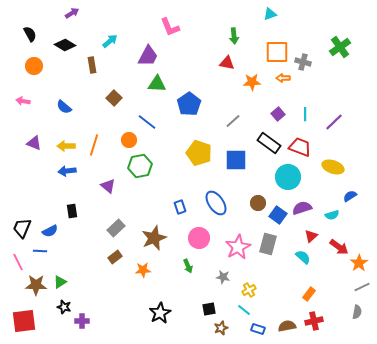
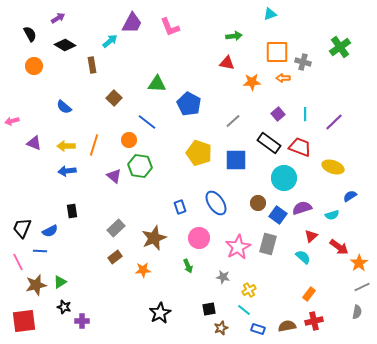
purple arrow at (72, 13): moved 14 px left, 5 px down
green arrow at (234, 36): rotated 91 degrees counterclockwise
purple trapezoid at (148, 56): moved 16 px left, 33 px up
pink arrow at (23, 101): moved 11 px left, 20 px down; rotated 24 degrees counterclockwise
blue pentagon at (189, 104): rotated 10 degrees counterclockwise
green hexagon at (140, 166): rotated 20 degrees clockwise
cyan circle at (288, 177): moved 4 px left, 1 px down
purple triangle at (108, 186): moved 6 px right, 10 px up
brown star at (36, 285): rotated 15 degrees counterclockwise
